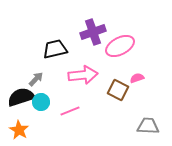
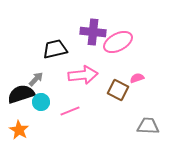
purple cross: rotated 25 degrees clockwise
pink ellipse: moved 2 px left, 4 px up
black semicircle: moved 3 px up
